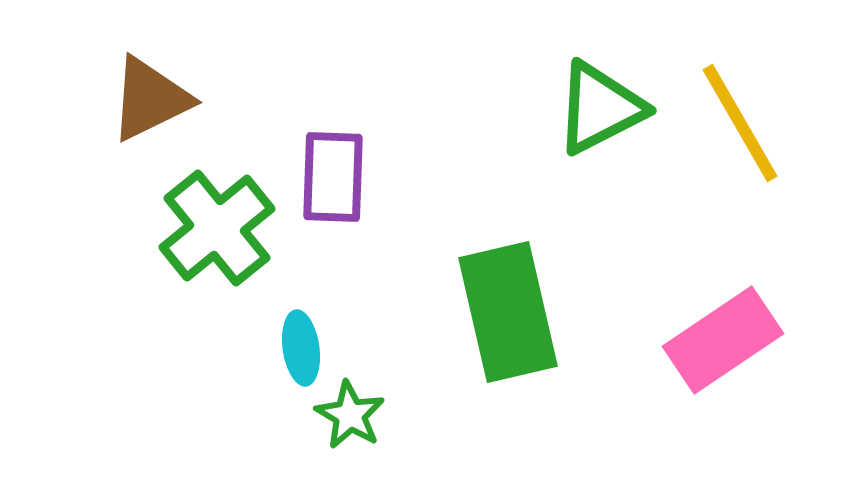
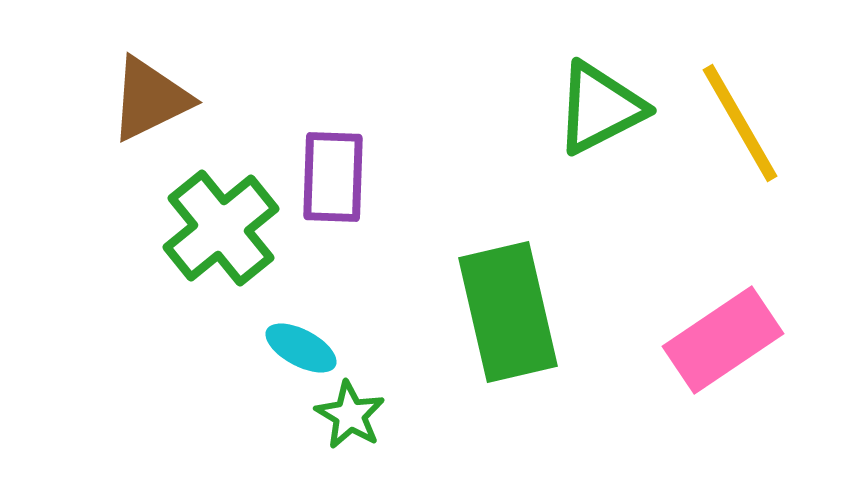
green cross: moved 4 px right
cyan ellipse: rotated 54 degrees counterclockwise
